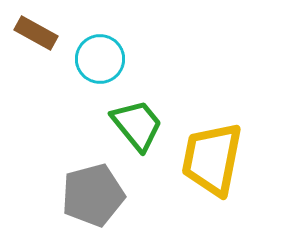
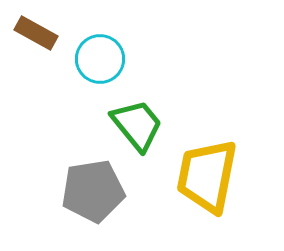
yellow trapezoid: moved 5 px left, 17 px down
gray pentagon: moved 4 px up; rotated 6 degrees clockwise
